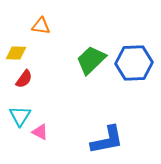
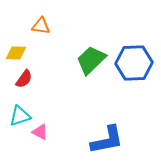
cyan triangle: rotated 40 degrees clockwise
